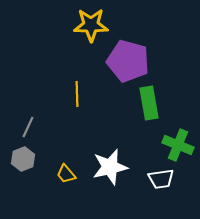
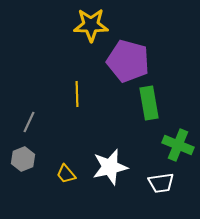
gray line: moved 1 px right, 5 px up
white trapezoid: moved 4 px down
